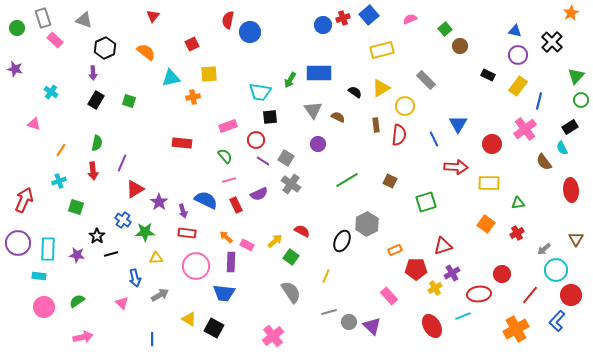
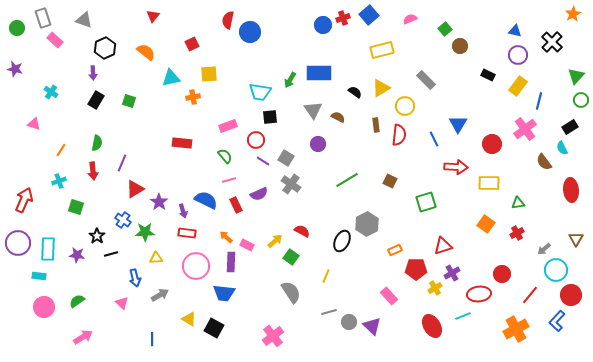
orange star at (571, 13): moved 2 px right, 1 px down
pink arrow at (83, 337): rotated 18 degrees counterclockwise
